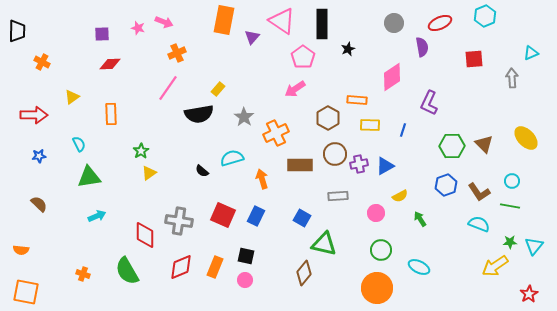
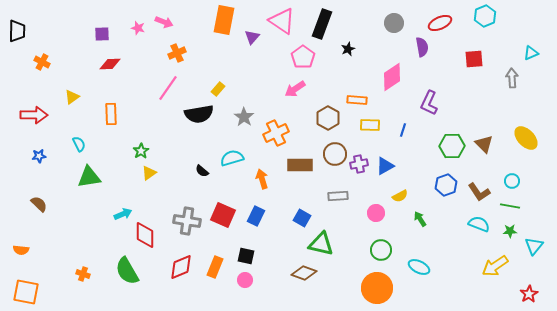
black rectangle at (322, 24): rotated 20 degrees clockwise
cyan arrow at (97, 216): moved 26 px right, 2 px up
gray cross at (179, 221): moved 8 px right
green star at (510, 242): moved 11 px up
green triangle at (324, 244): moved 3 px left
brown diamond at (304, 273): rotated 70 degrees clockwise
